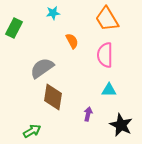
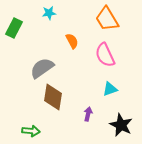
cyan star: moved 4 px left
pink semicircle: rotated 25 degrees counterclockwise
cyan triangle: moved 1 px right, 1 px up; rotated 21 degrees counterclockwise
green arrow: moved 1 px left; rotated 36 degrees clockwise
